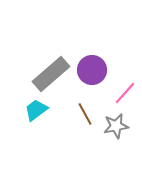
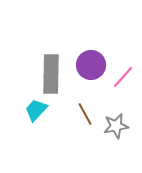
purple circle: moved 1 px left, 5 px up
gray rectangle: rotated 48 degrees counterclockwise
pink line: moved 2 px left, 16 px up
cyan trapezoid: rotated 10 degrees counterclockwise
